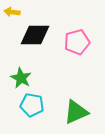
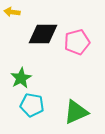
black diamond: moved 8 px right, 1 px up
green star: rotated 15 degrees clockwise
